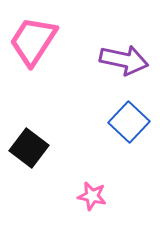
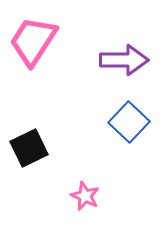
purple arrow: rotated 12 degrees counterclockwise
black square: rotated 27 degrees clockwise
pink star: moved 7 px left; rotated 12 degrees clockwise
